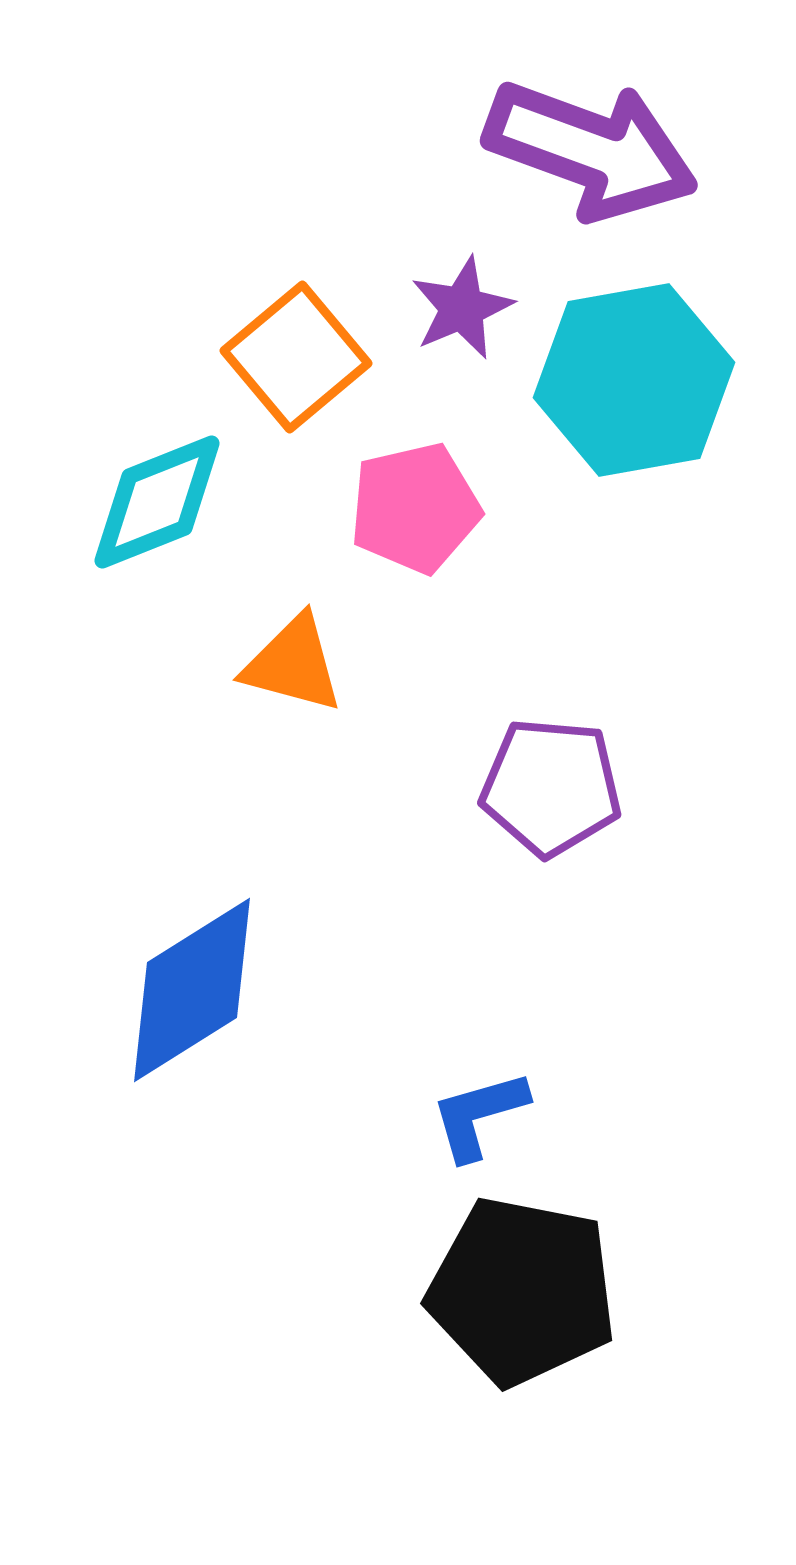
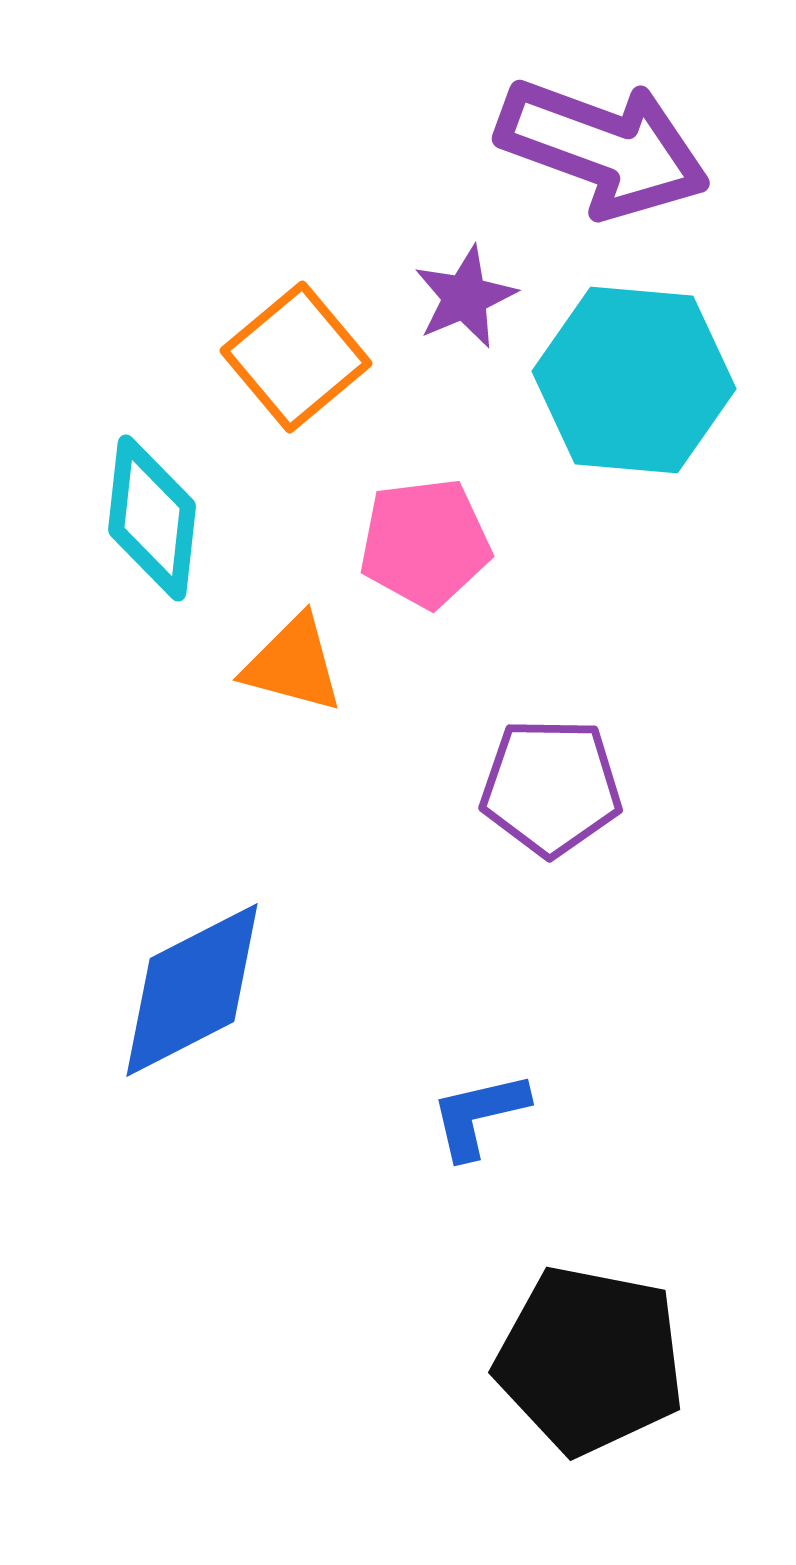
purple arrow: moved 12 px right, 2 px up
purple star: moved 3 px right, 11 px up
cyan hexagon: rotated 15 degrees clockwise
cyan diamond: moved 5 px left, 16 px down; rotated 62 degrees counterclockwise
pink pentagon: moved 10 px right, 35 px down; rotated 6 degrees clockwise
purple pentagon: rotated 4 degrees counterclockwise
blue diamond: rotated 5 degrees clockwise
blue L-shape: rotated 3 degrees clockwise
black pentagon: moved 68 px right, 69 px down
